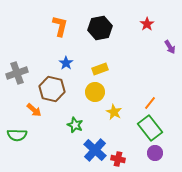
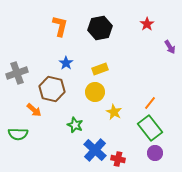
green semicircle: moved 1 px right, 1 px up
